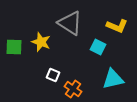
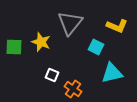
gray triangle: rotated 36 degrees clockwise
cyan square: moved 2 px left
white square: moved 1 px left
cyan triangle: moved 1 px left, 6 px up
